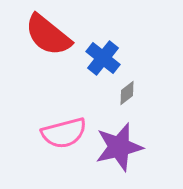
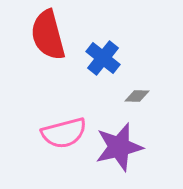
red semicircle: rotated 36 degrees clockwise
gray diamond: moved 10 px right, 3 px down; rotated 40 degrees clockwise
